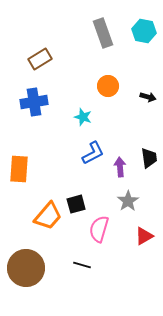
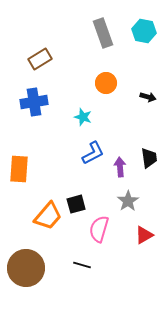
orange circle: moved 2 px left, 3 px up
red triangle: moved 1 px up
